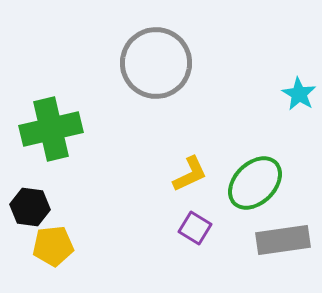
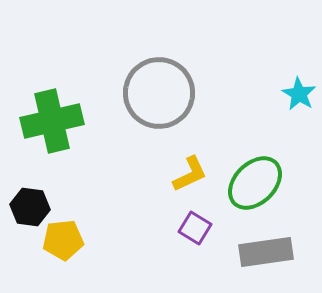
gray circle: moved 3 px right, 30 px down
green cross: moved 1 px right, 8 px up
gray rectangle: moved 17 px left, 12 px down
yellow pentagon: moved 10 px right, 6 px up
